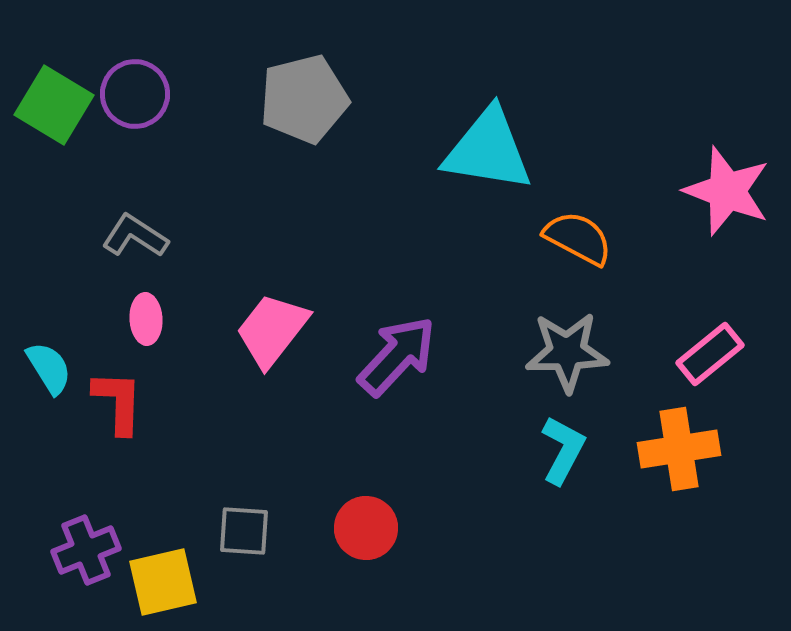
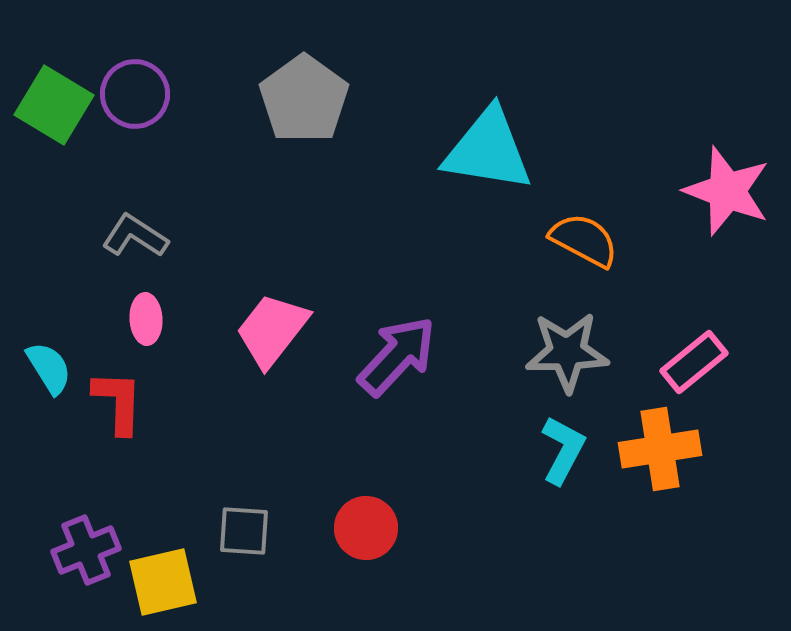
gray pentagon: rotated 22 degrees counterclockwise
orange semicircle: moved 6 px right, 2 px down
pink rectangle: moved 16 px left, 8 px down
orange cross: moved 19 px left
